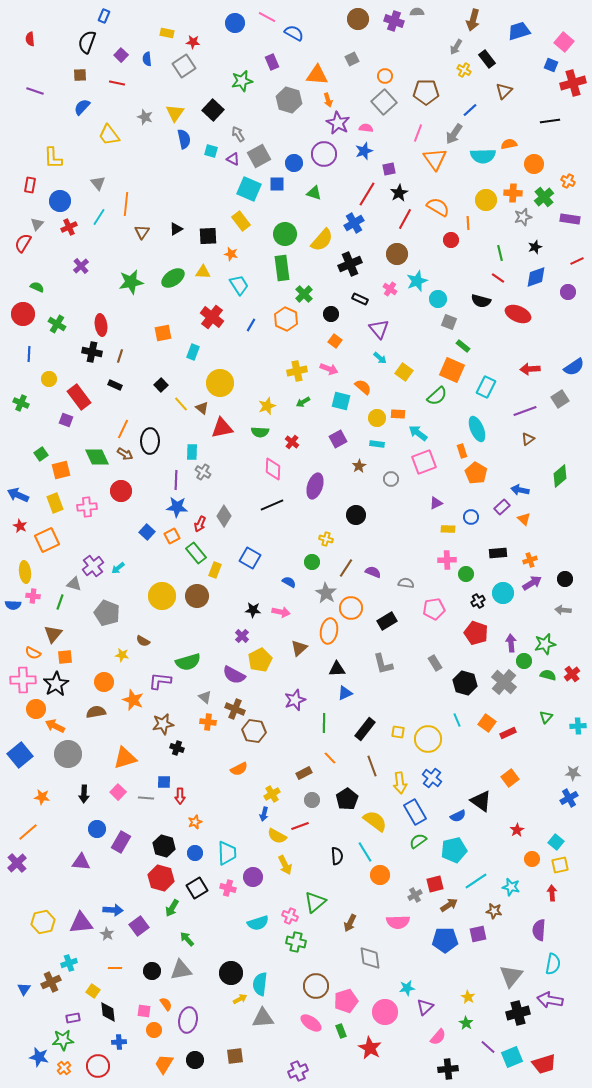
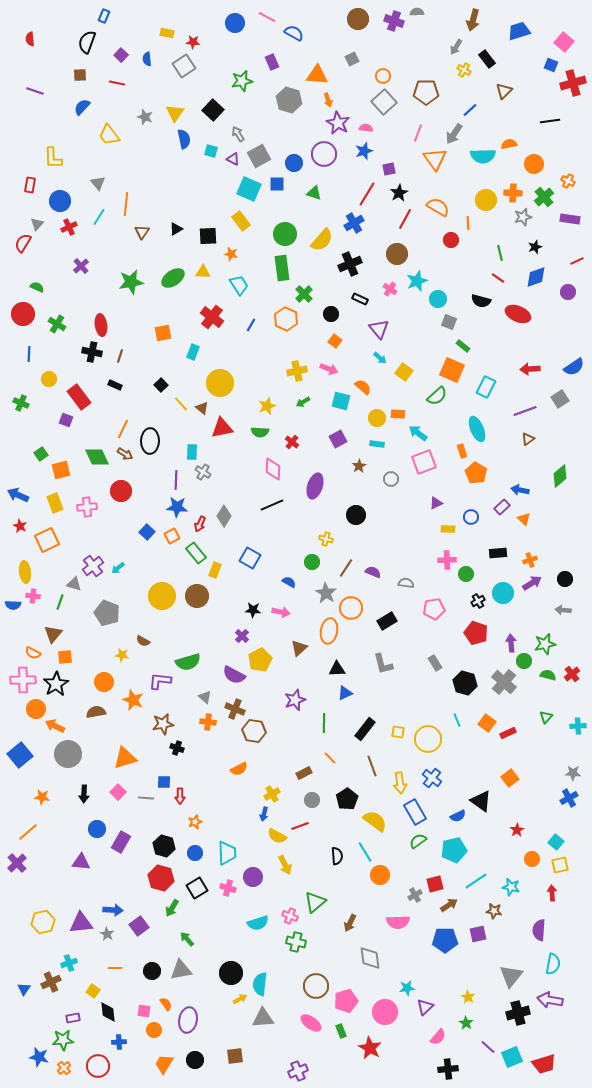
orange circle at (385, 76): moved 2 px left
